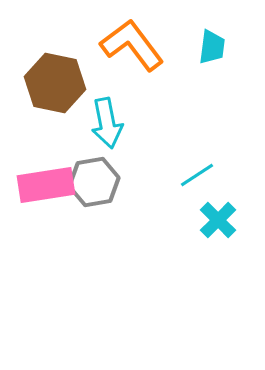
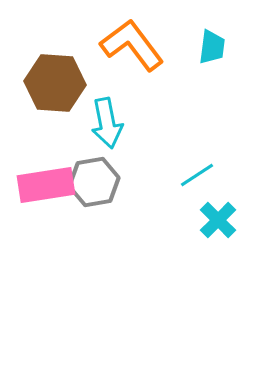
brown hexagon: rotated 8 degrees counterclockwise
